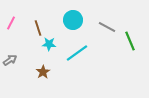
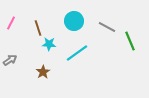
cyan circle: moved 1 px right, 1 px down
